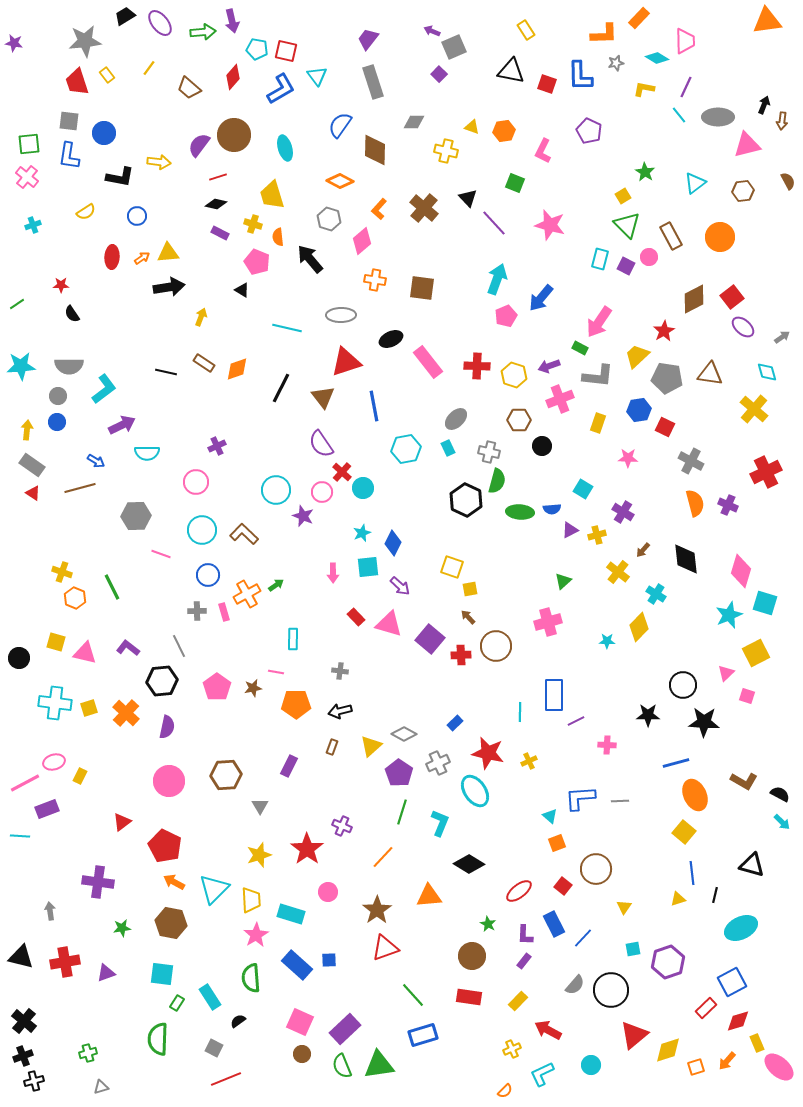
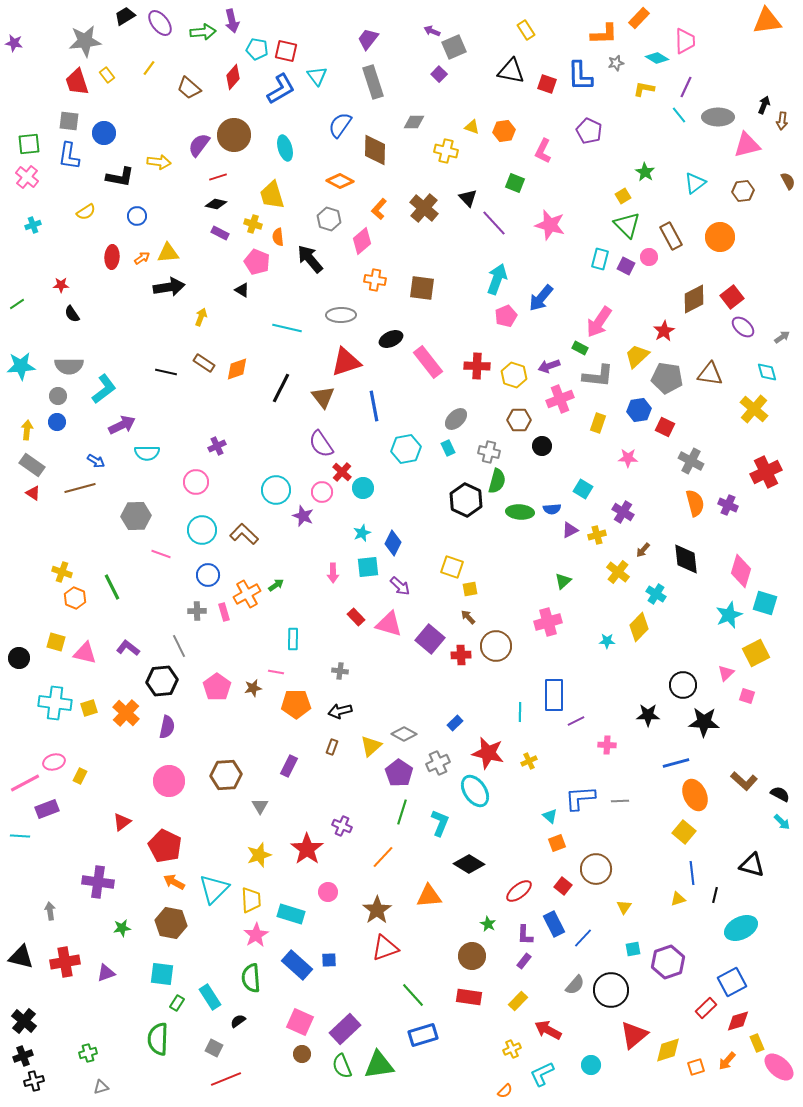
brown L-shape at (744, 781): rotated 12 degrees clockwise
